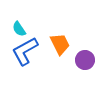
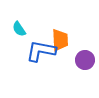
orange trapezoid: moved 4 px up; rotated 25 degrees clockwise
blue L-shape: moved 16 px right; rotated 40 degrees clockwise
